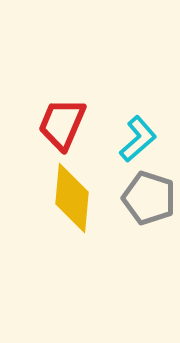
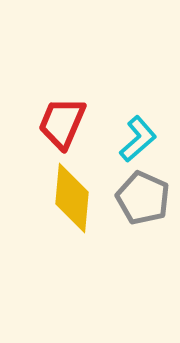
red trapezoid: moved 1 px up
gray pentagon: moved 6 px left; rotated 6 degrees clockwise
